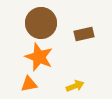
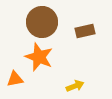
brown circle: moved 1 px right, 1 px up
brown rectangle: moved 1 px right, 3 px up
orange triangle: moved 14 px left, 5 px up
